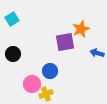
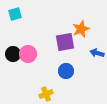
cyan square: moved 3 px right, 5 px up; rotated 16 degrees clockwise
blue circle: moved 16 px right
pink circle: moved 4 px left, 30 px up
